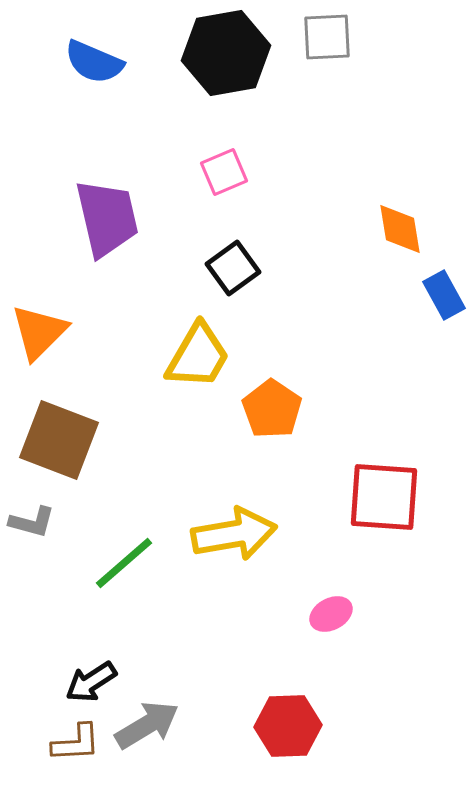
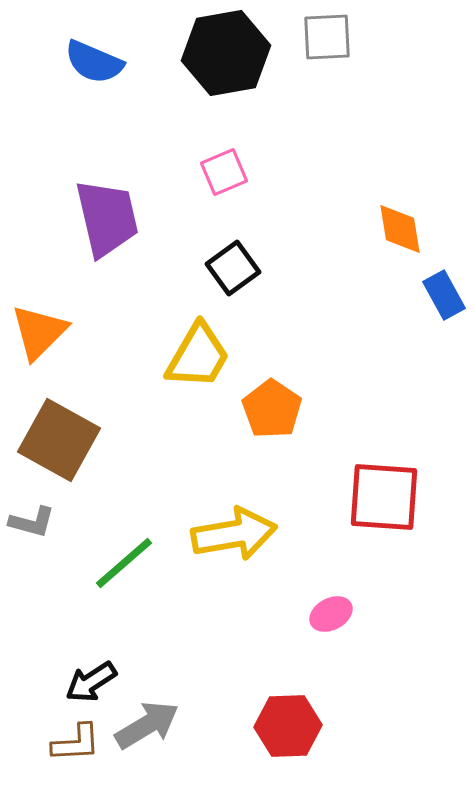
brown square: rotated 8 degrees clockwise
